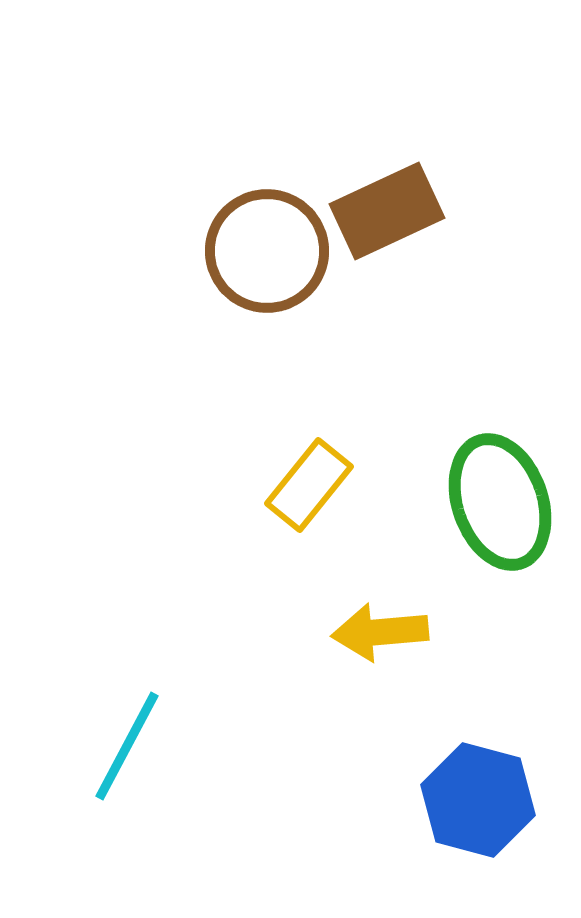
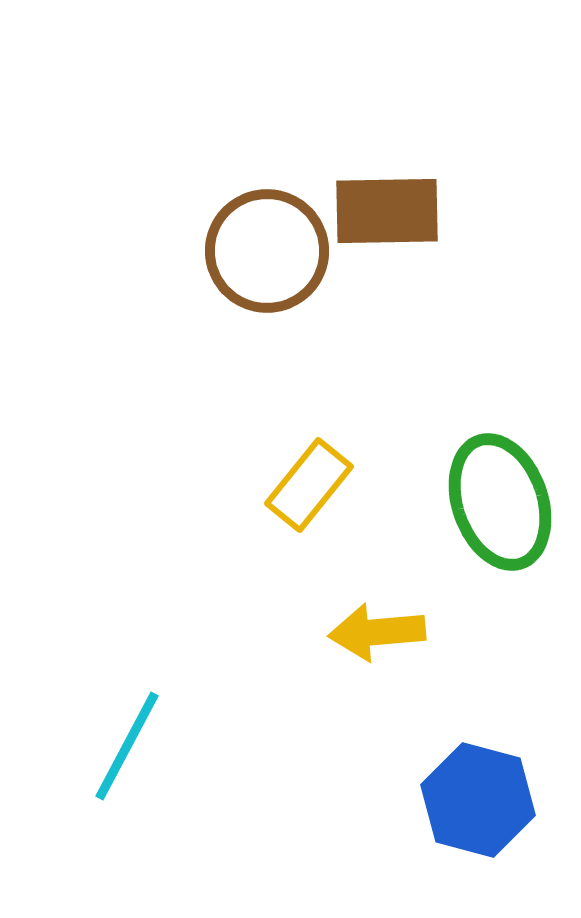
brown rectangle: rotated 24 degrees clockwise
yellow arrow: moved 3 px left
